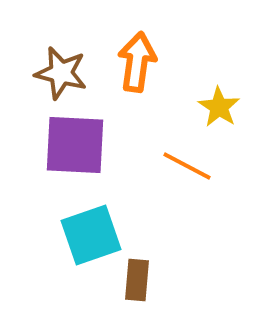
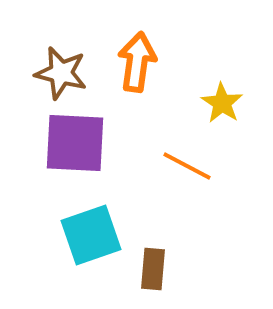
yellow star: moved 3 px right, 4 px up
purple square: moved 2 px up
brown rectangle: moved 16 px right, 11 px up
